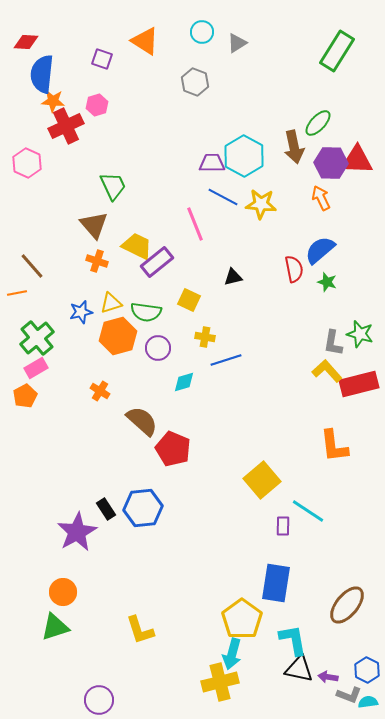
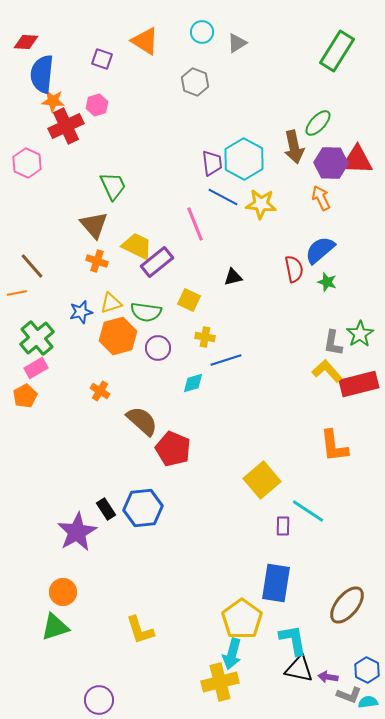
cyan hexagon at (244, 156): moved 3 px down
purple trapezoid at (212, 163): rotated 84 degrees clockwise
green star at (360, 334): rotated 24 degrees clockwise
cyan diamond at (184, 382): moved 9 px right, 1 px down
